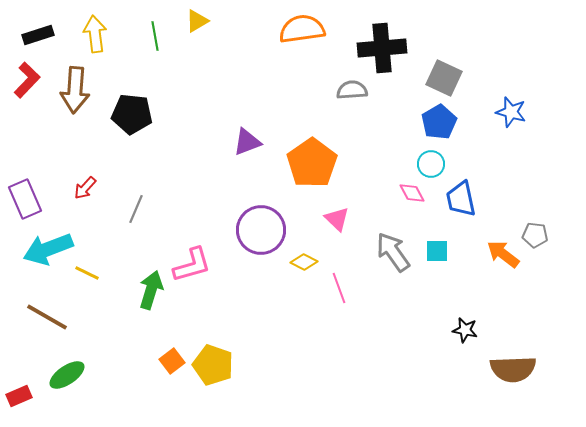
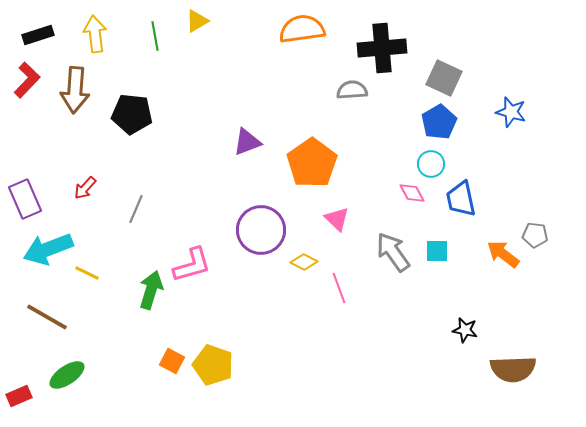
orange square: rotated 25 degrees counterclockwise
